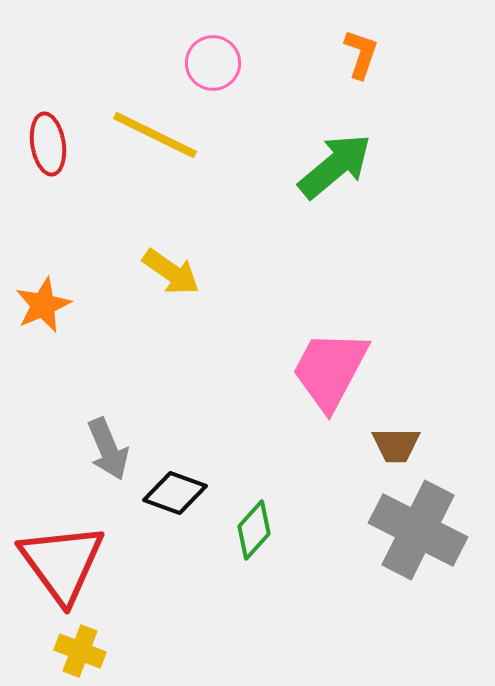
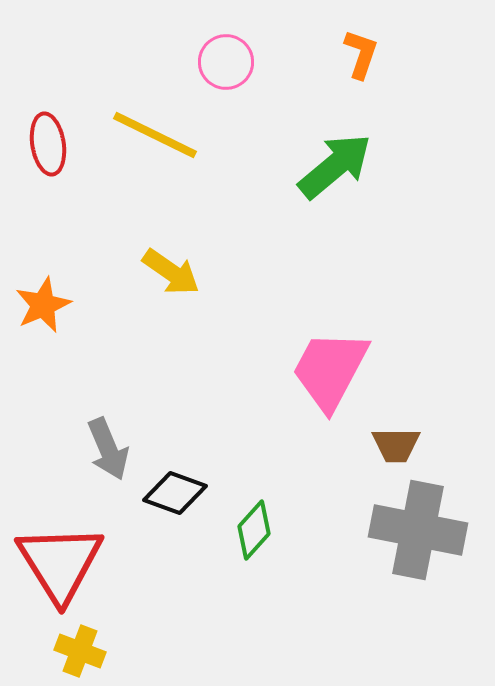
pink circle: moved 13 px right, 1 px up
gray cross: rotated 16 degrees counterclockwise
red triangle: moved 2 px left; rotated 4 degrees clockwise
